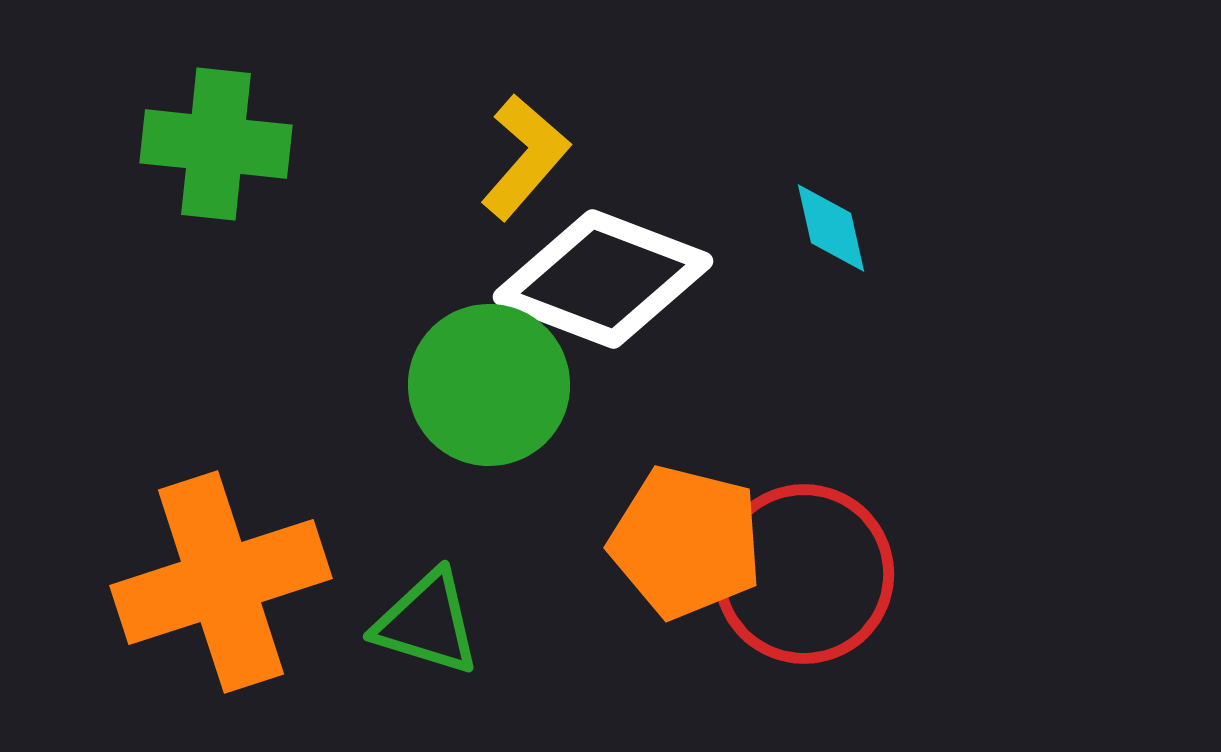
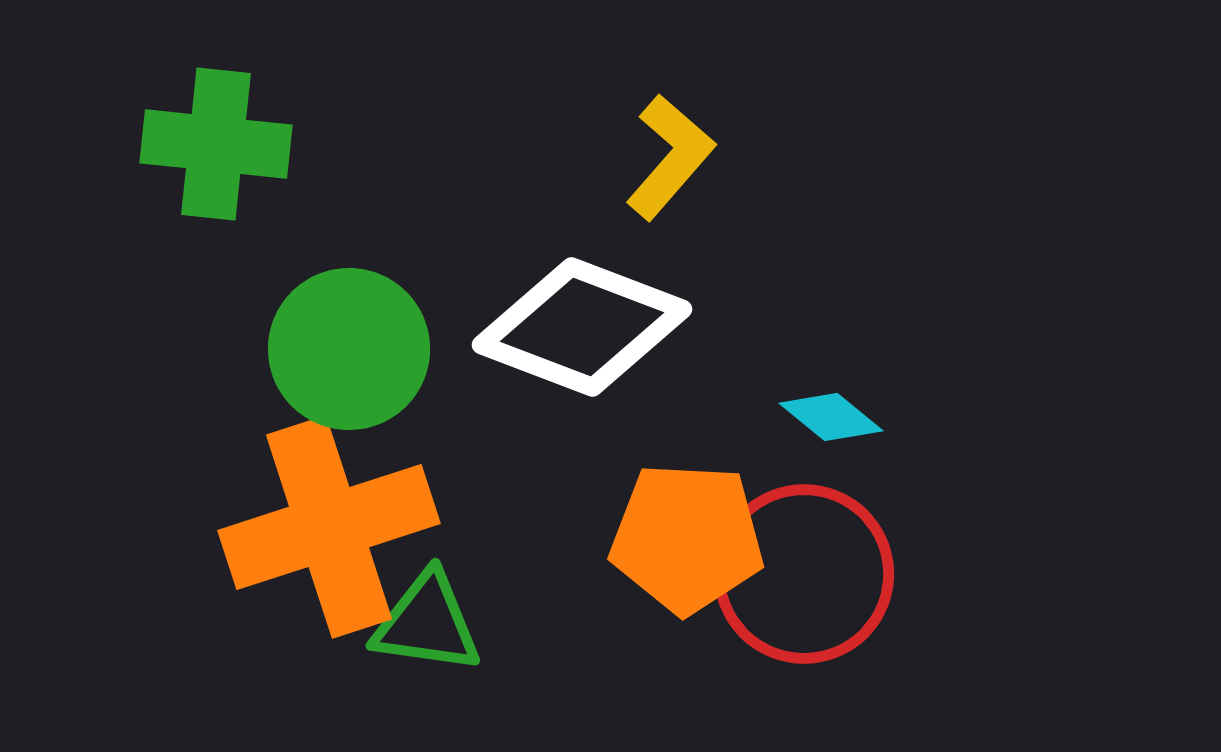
yellow L-shape: moved 145 px right
cyan diamond: moved 189 px down; rotated 38 degrees counterclockwise
white diamond: moved 21 px left, 48 px down
green circle: moved 140 px left, 36 px up
orange pentagon: moved 1 px right, 4 px up; rotated 11 degrees counterclockwise
orange cross: moved 108 px right, 55 px up
green triangle: rotated 9 degrees counterclockwise
